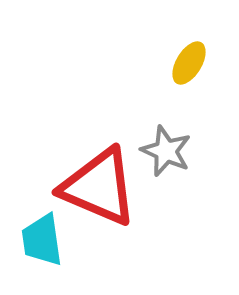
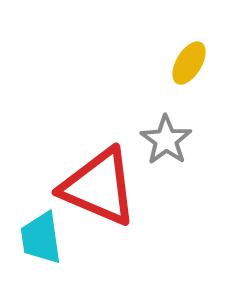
gray star: moved 11 px up; rotated 12 degrees clockwise
cyan trapezoid: moved 1 px left, 2 px up
